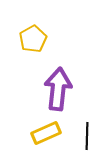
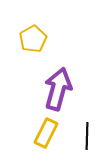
purple arrow: rotated 9 degrees clockwise
yellow rectangle: rotated 40 degrees counterclockwise
